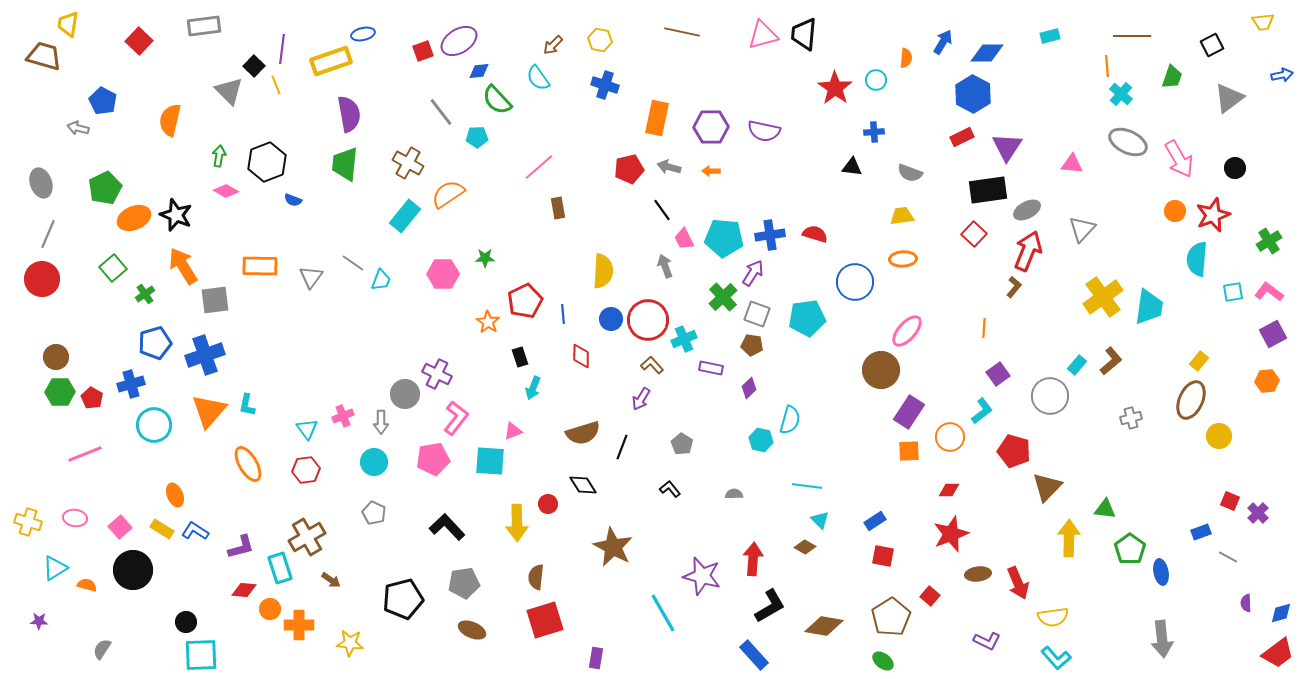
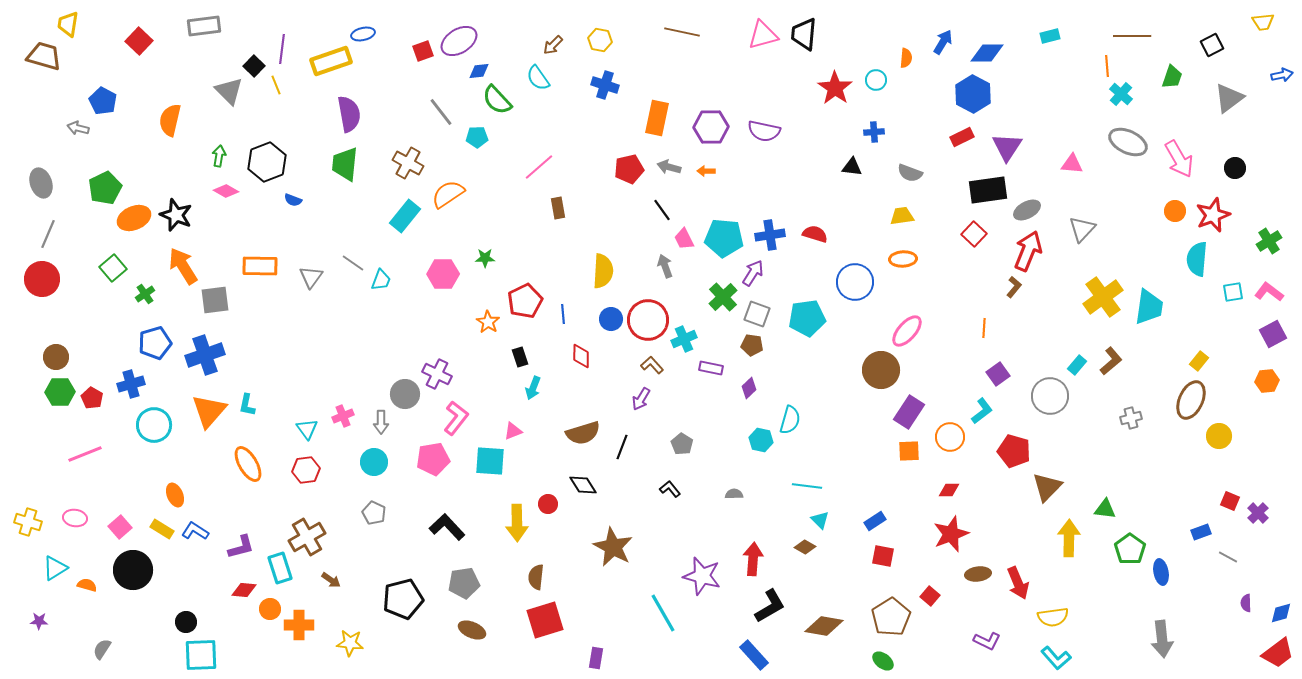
orange arrow at (711, 171): moved 5 px left
